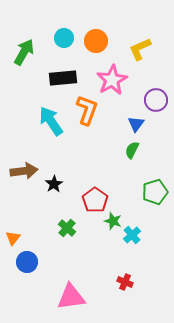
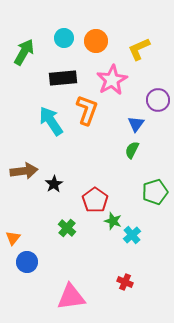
yellow L-shape: moved 1 px left
purple circle: moved 2 px right
